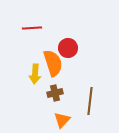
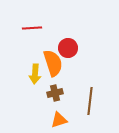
orange triangle: moved 3 px left; rotated 30 degrees clockwise
